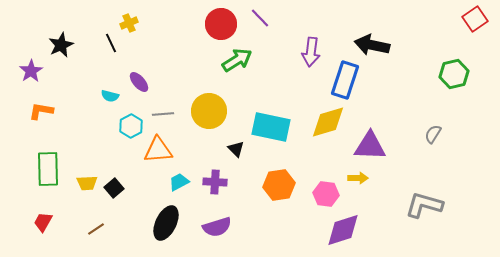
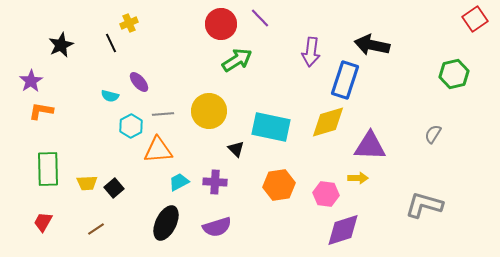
purple star: moved 10 px down
